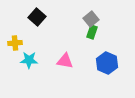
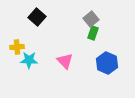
green rectangle: moved 1 px right, 1 px down
yellow cross: moved 2 px right, 4 px down
pink triangle: rotated 36 degrees clockwise
